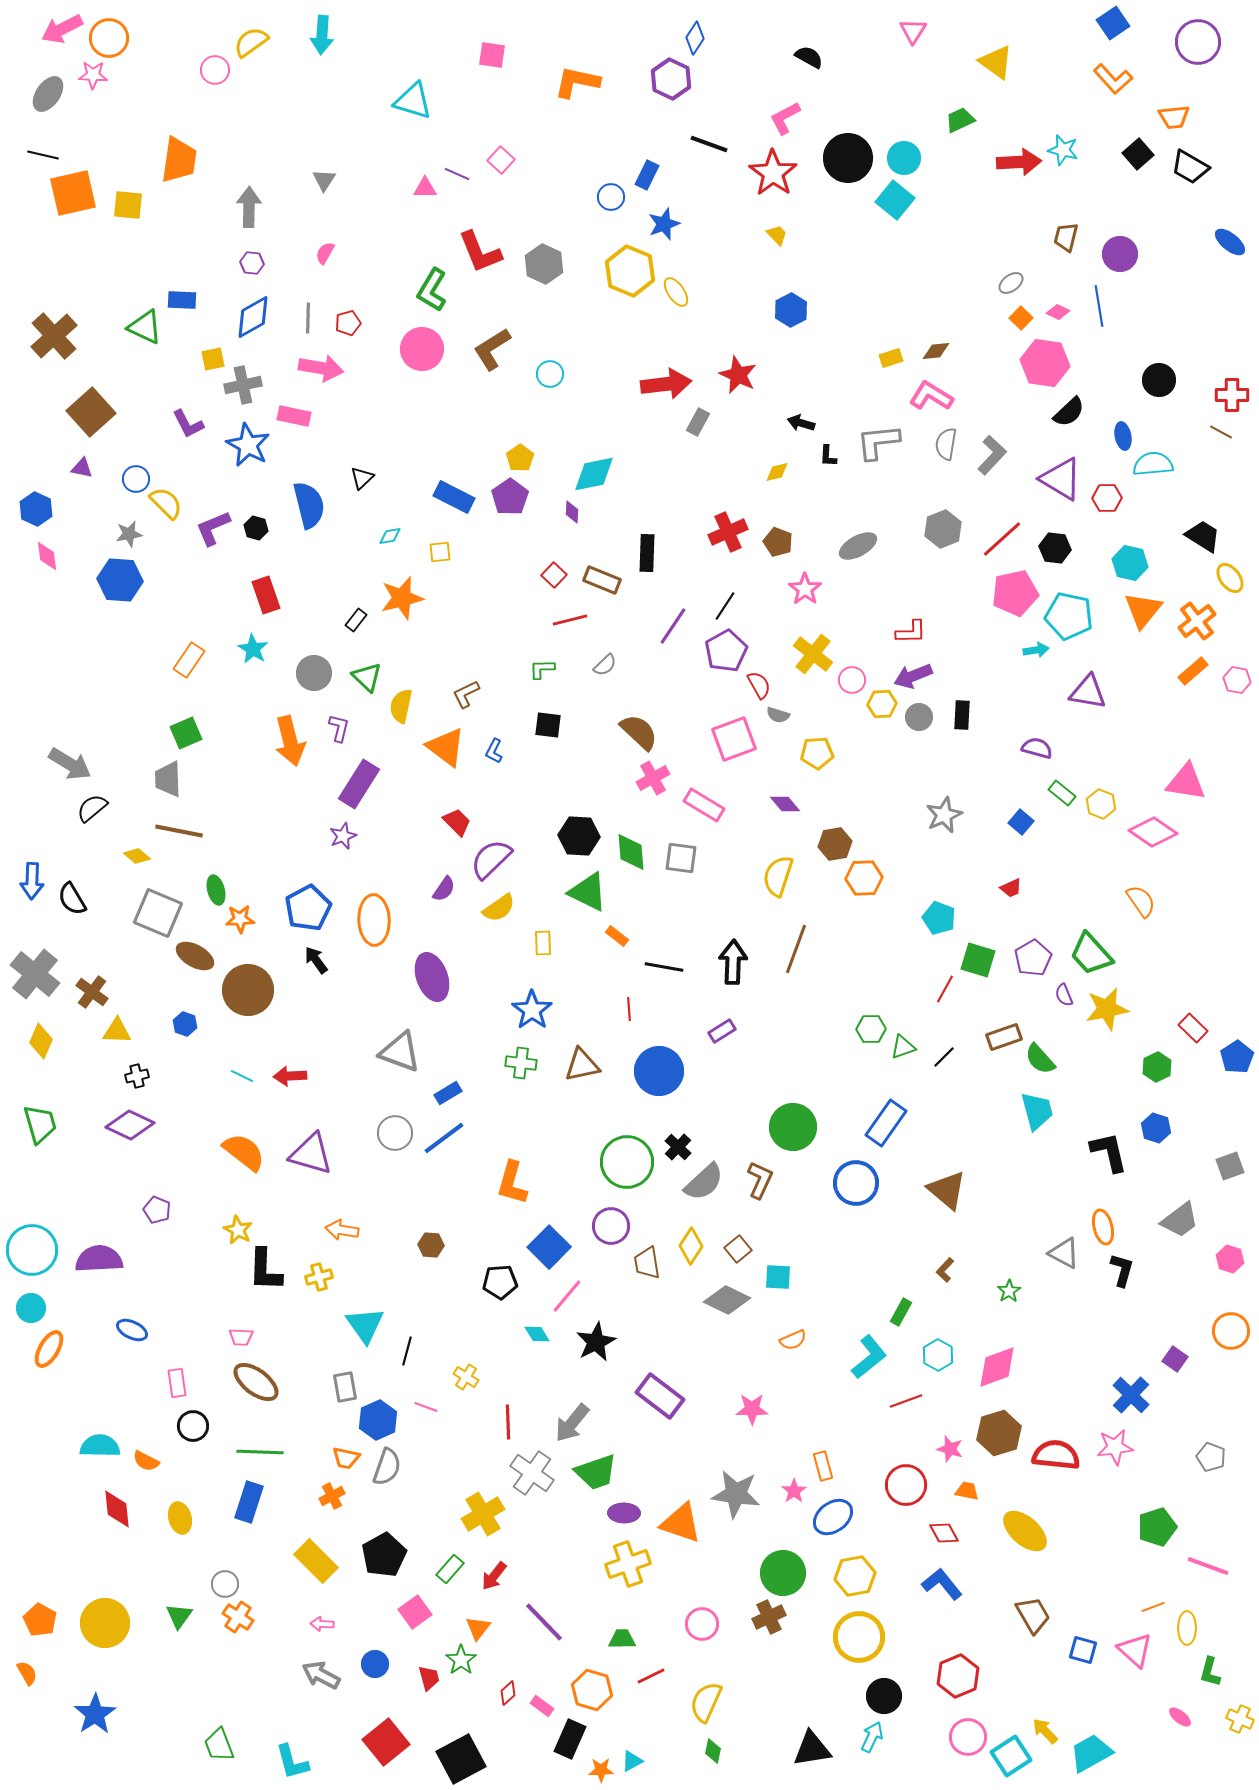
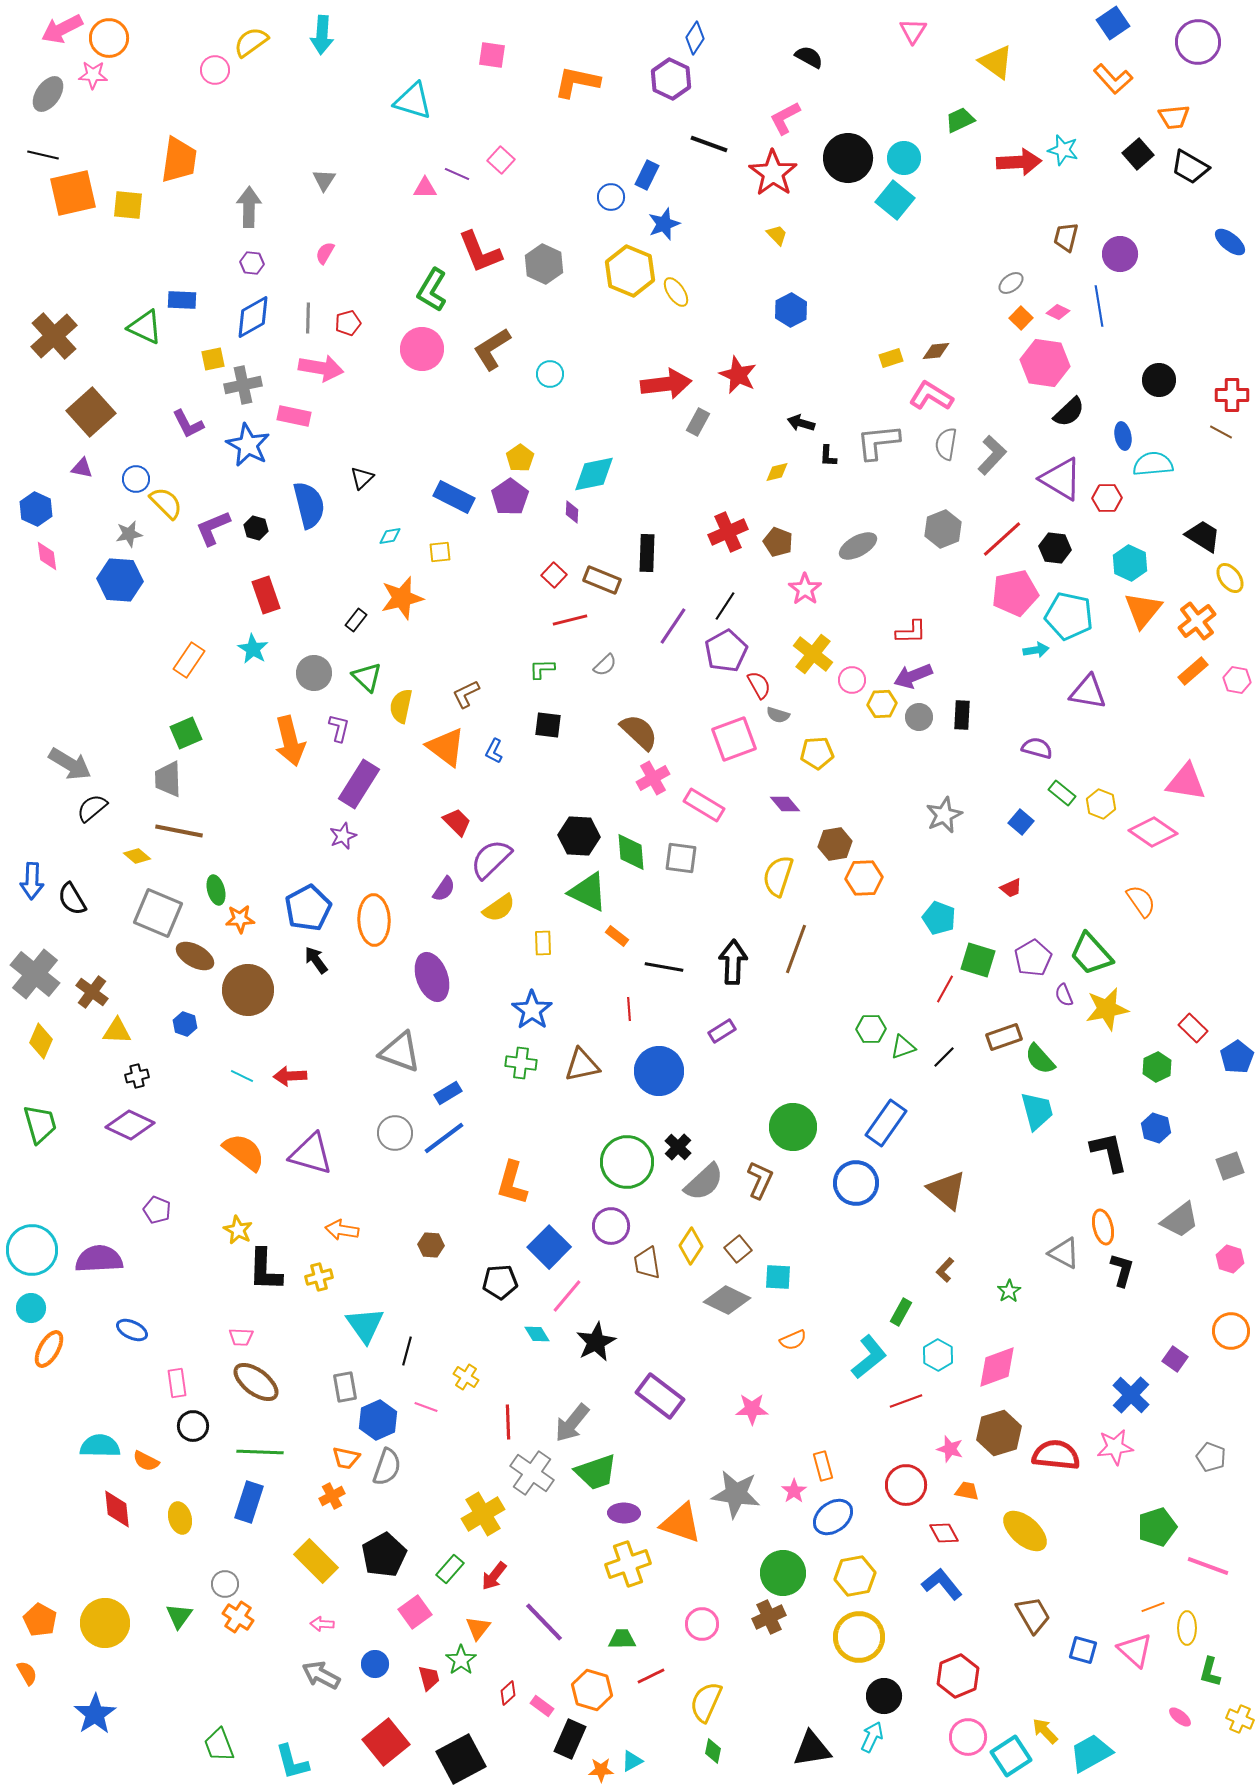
cyan hexagon at (1130, 563): rotated 12 degrees clockwise
